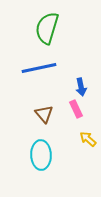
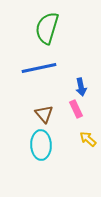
cyan ellipse: moved 10 px up
